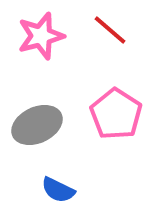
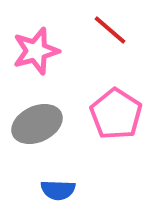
pink star: moved 5 px left, 15 px down
gray ellipse: moved 1 px up
blue semicircle: rotated 24 degrees counterclockwise
